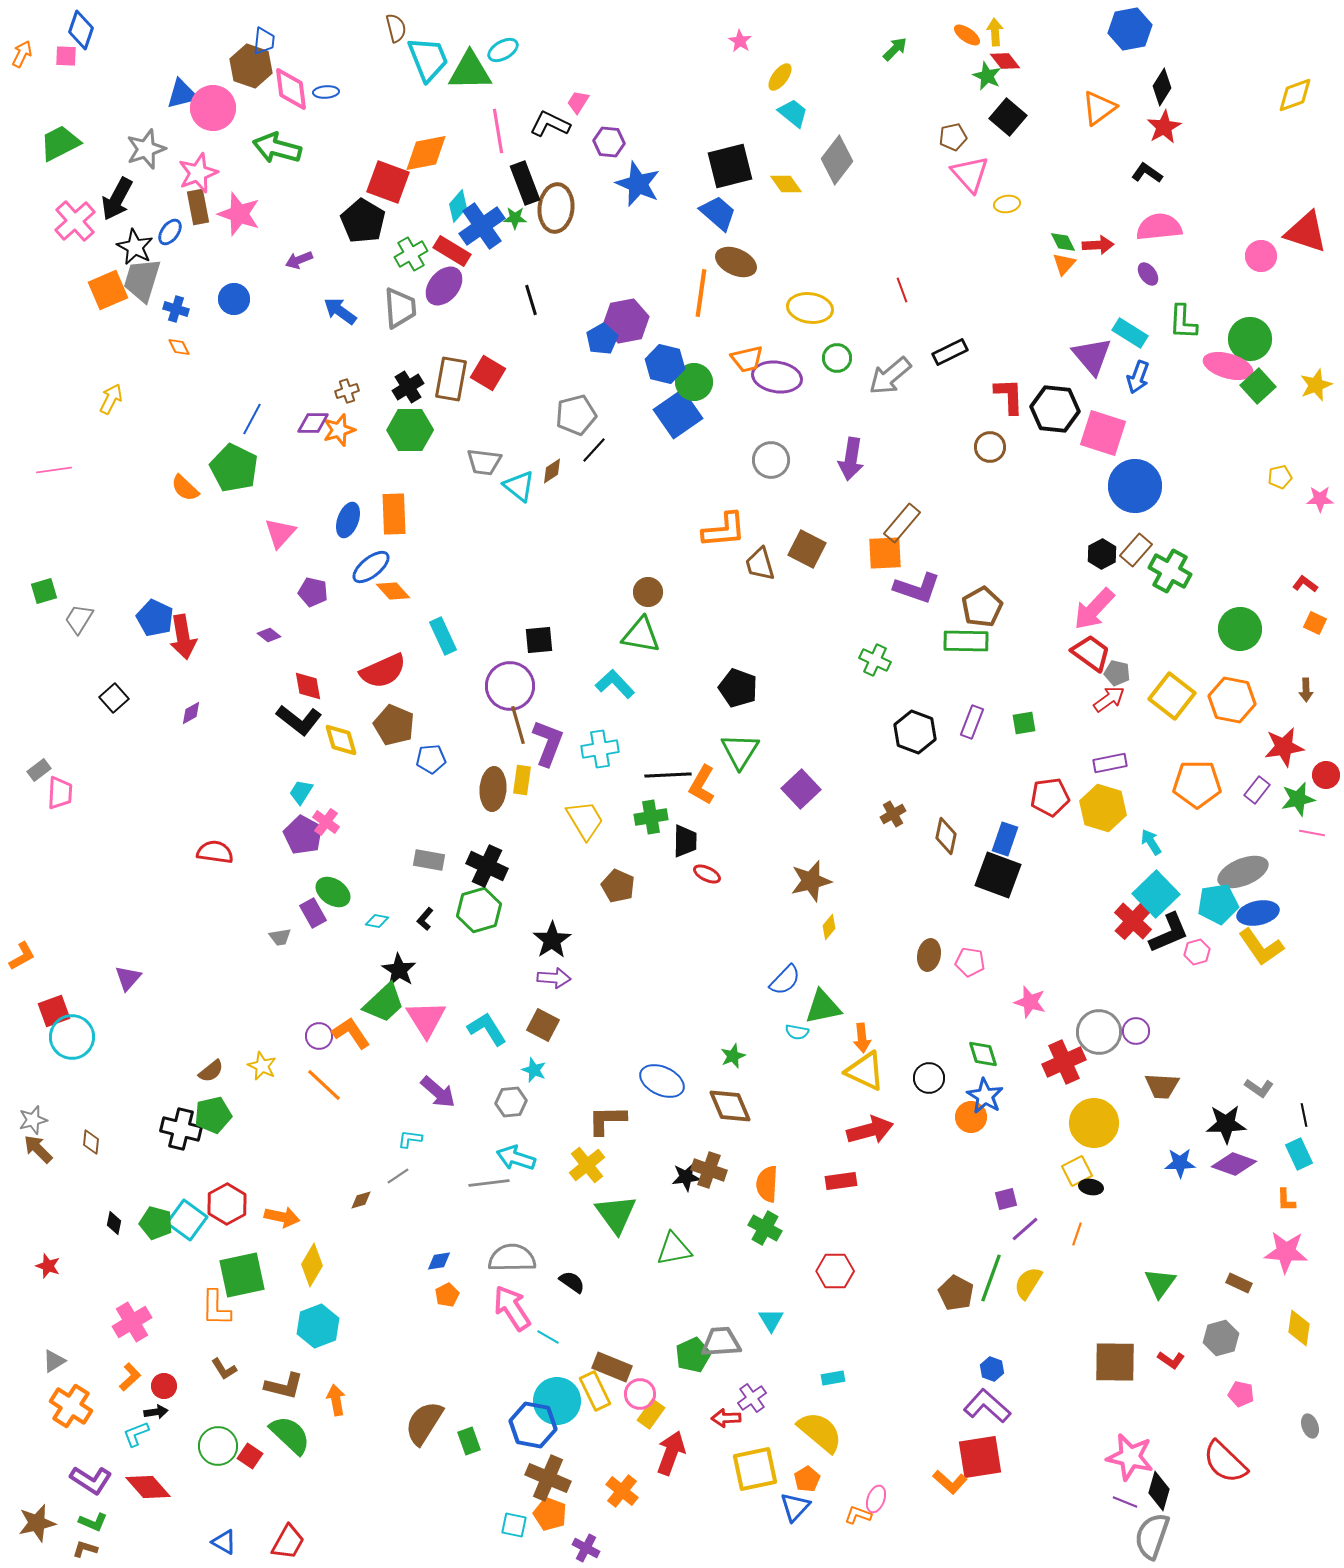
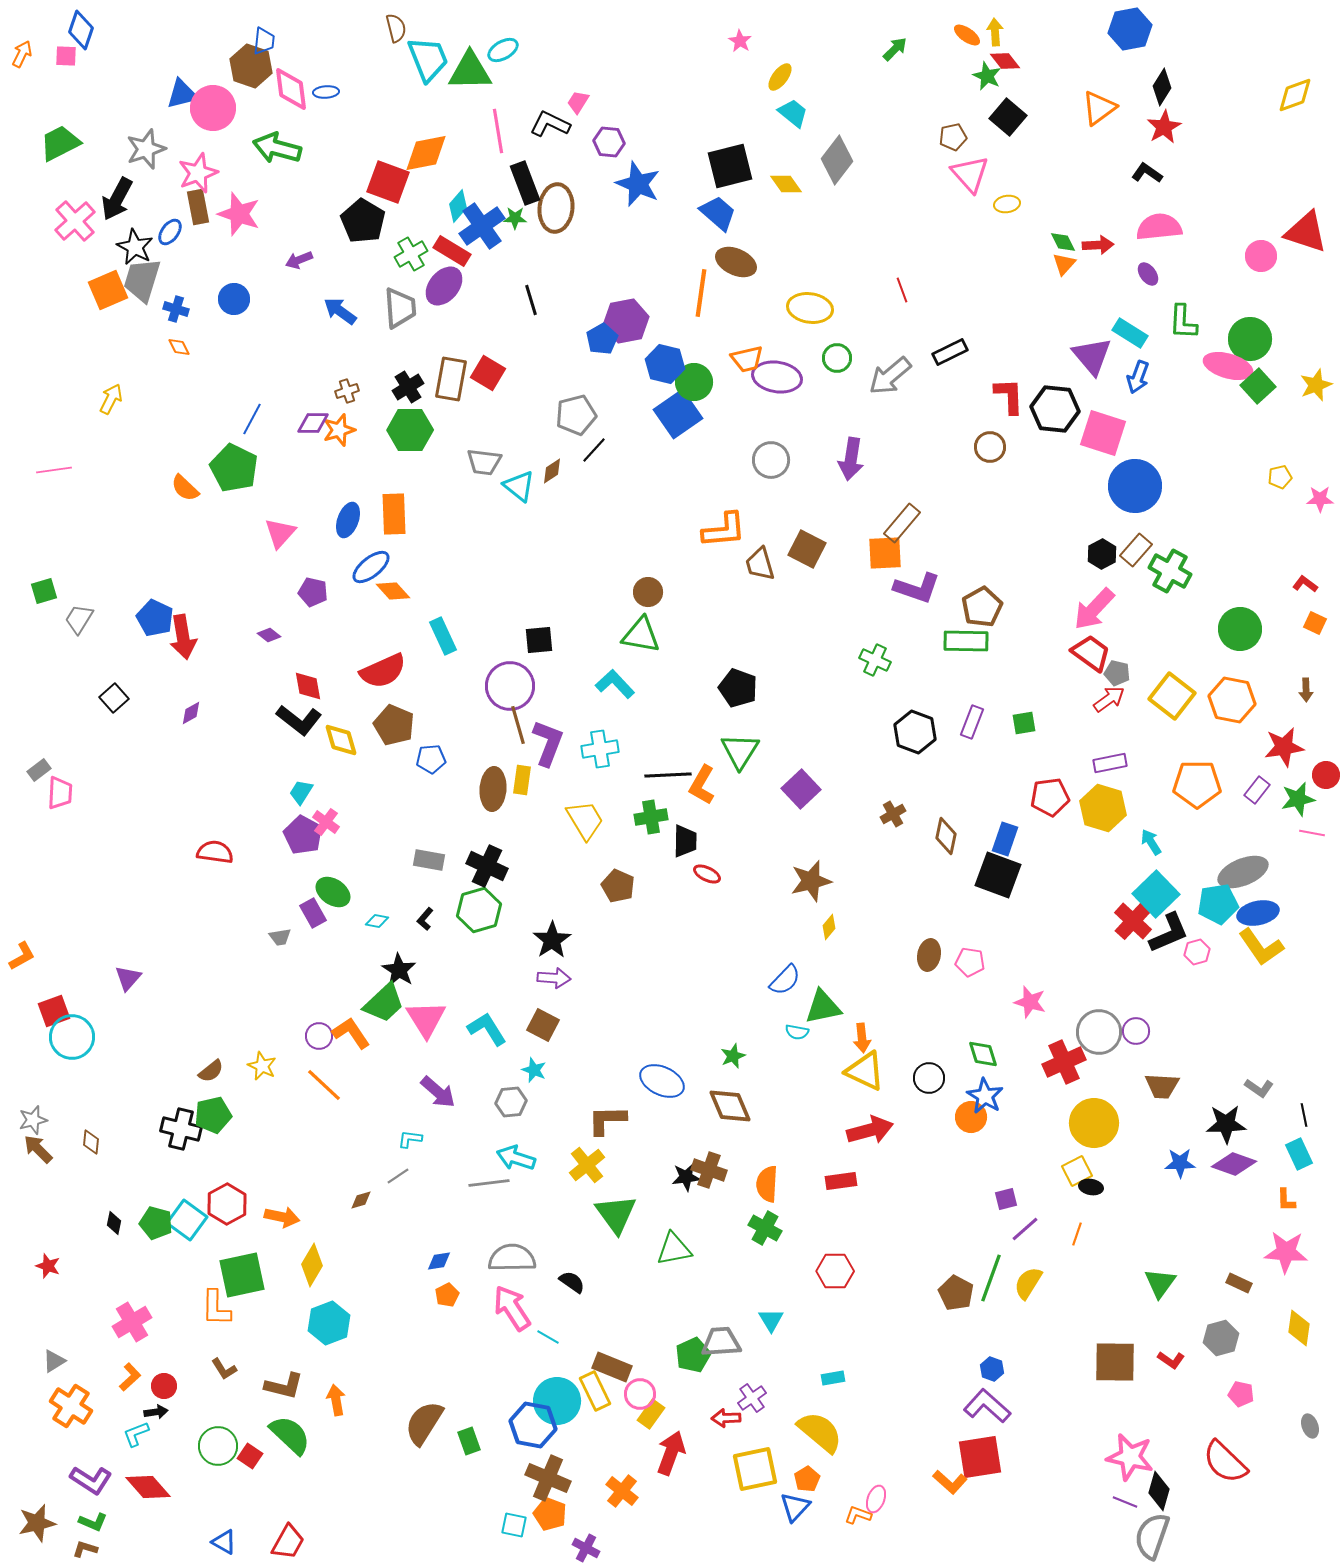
cyan hexagon at (318, 1326): moved 11 px right, 3 px up
